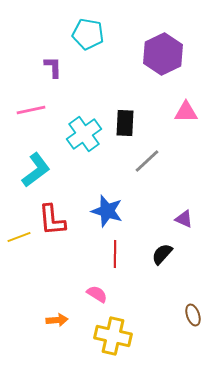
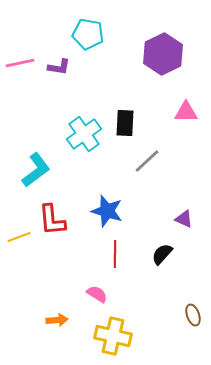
purple L-shape: moved 6 px right; rotated 100 degrees clockwise
pink line: moved 11 px left, 47 px up
